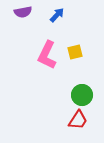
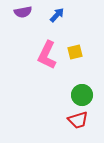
red trapezoid: rotated 40 degrees clockwise
